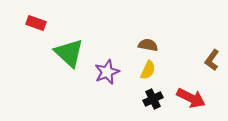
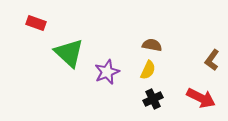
brown semicircle: moved 4 px right
red arrow: moved 10 px right
